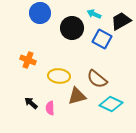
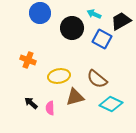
yellow ellipse: rotated 15 degrees counterclockwise
brown triangle: moved 2 px left, 1 px down
